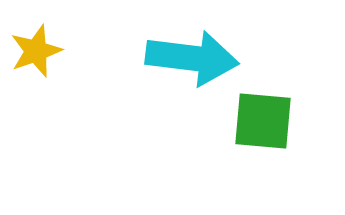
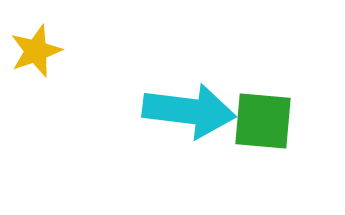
cyan arrow: moved 3 px left, 53 px down
